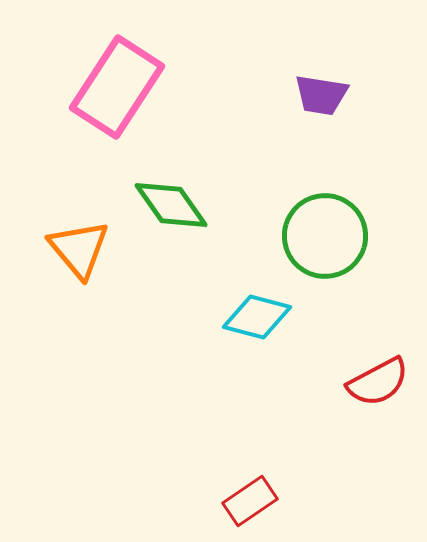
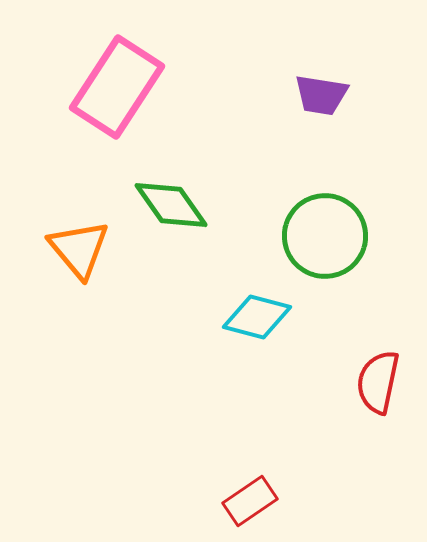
red semicircle: rotated 130 degrees clockwise
